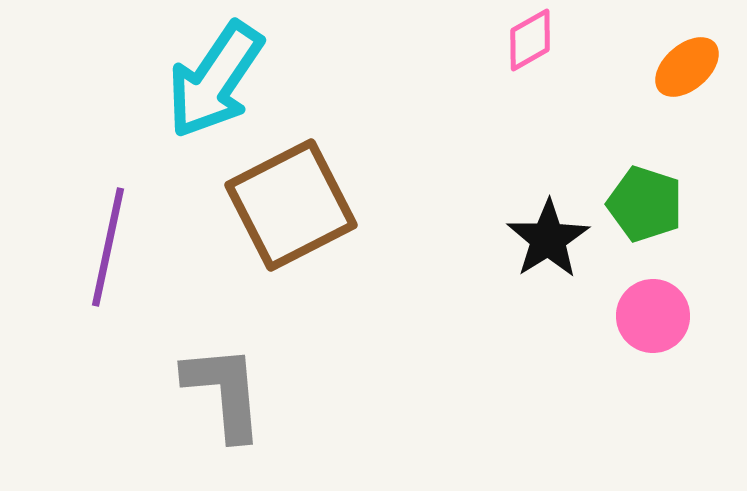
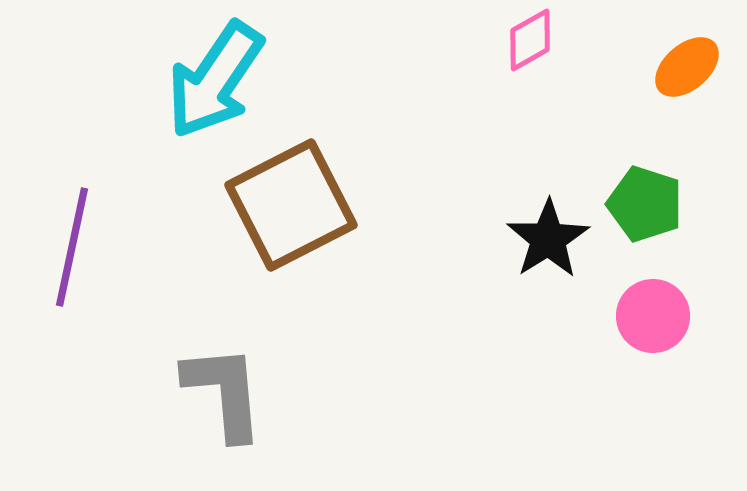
purple line: moved 36 px left
